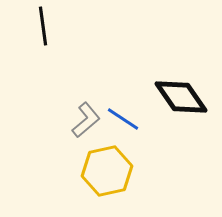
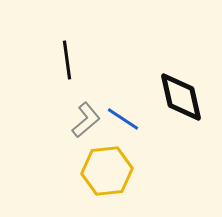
black line: moved 24 px right, 34 px down
black diamond: rotated 22 degrees clockwise
yellow hexagon: rotated 6 degrees clockwise
